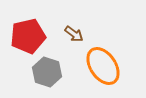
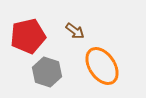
brown arrow: moved 1 px right, 3 px up
orange ellipse: moved 1 px left
